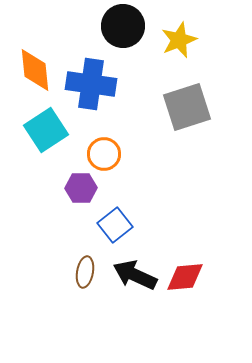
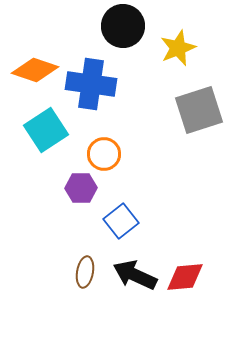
yellow star: moved 1 px left, 8 px down
orange diamond: rotated 66 degrees counterclockwise
gray square: moved 12 px right, 3 px down
blue square: moved 6 px right, 4 px up
